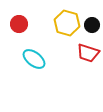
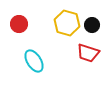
cyan ellipse: moved 2 px down; rotated 20 degrees clockwise
